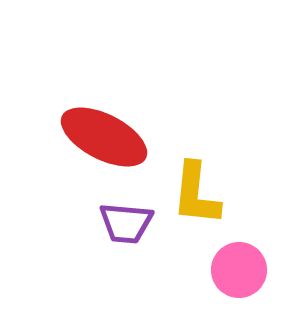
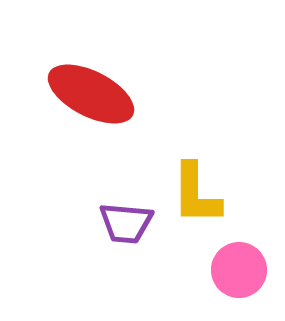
red ellipse: moved 13 px left, 43 px up
yellow L-shape: rotated 6 degrees counterclockwise
